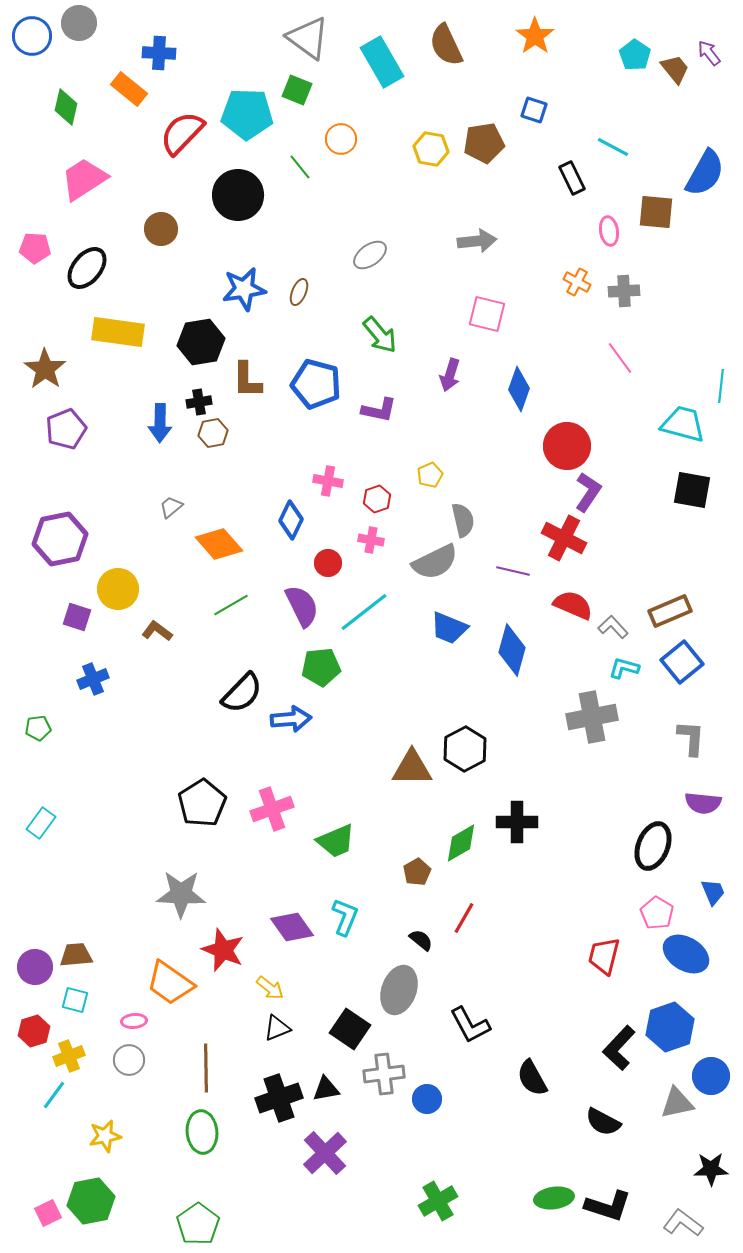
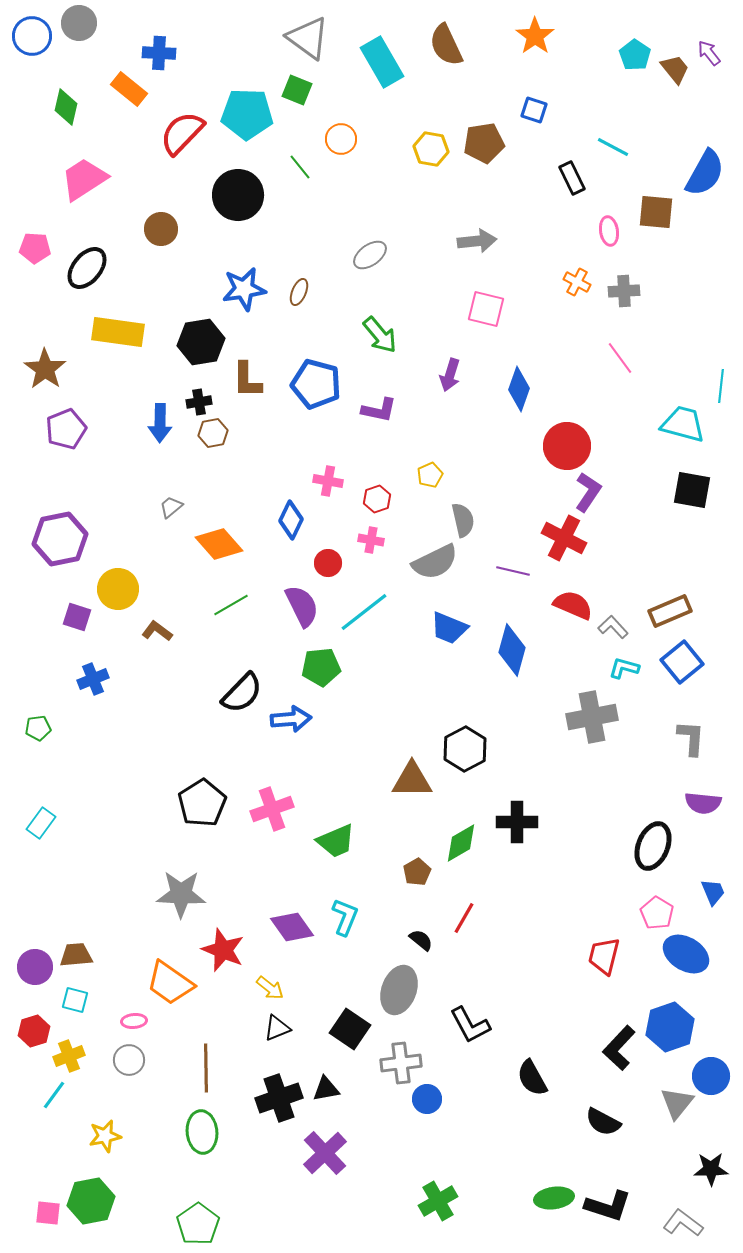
pink square at (487, 314): moved 1 px left, 5 px up
brown triangle at (412, 768): moved 12 px down
gray cross at (384, 1074): moved 17 px right, 11 px up
gray triangle at (677, 1103): rotated 39 degrees counterclockwise
pink square at (48, 1213): rotated 32 degrees clockwise
